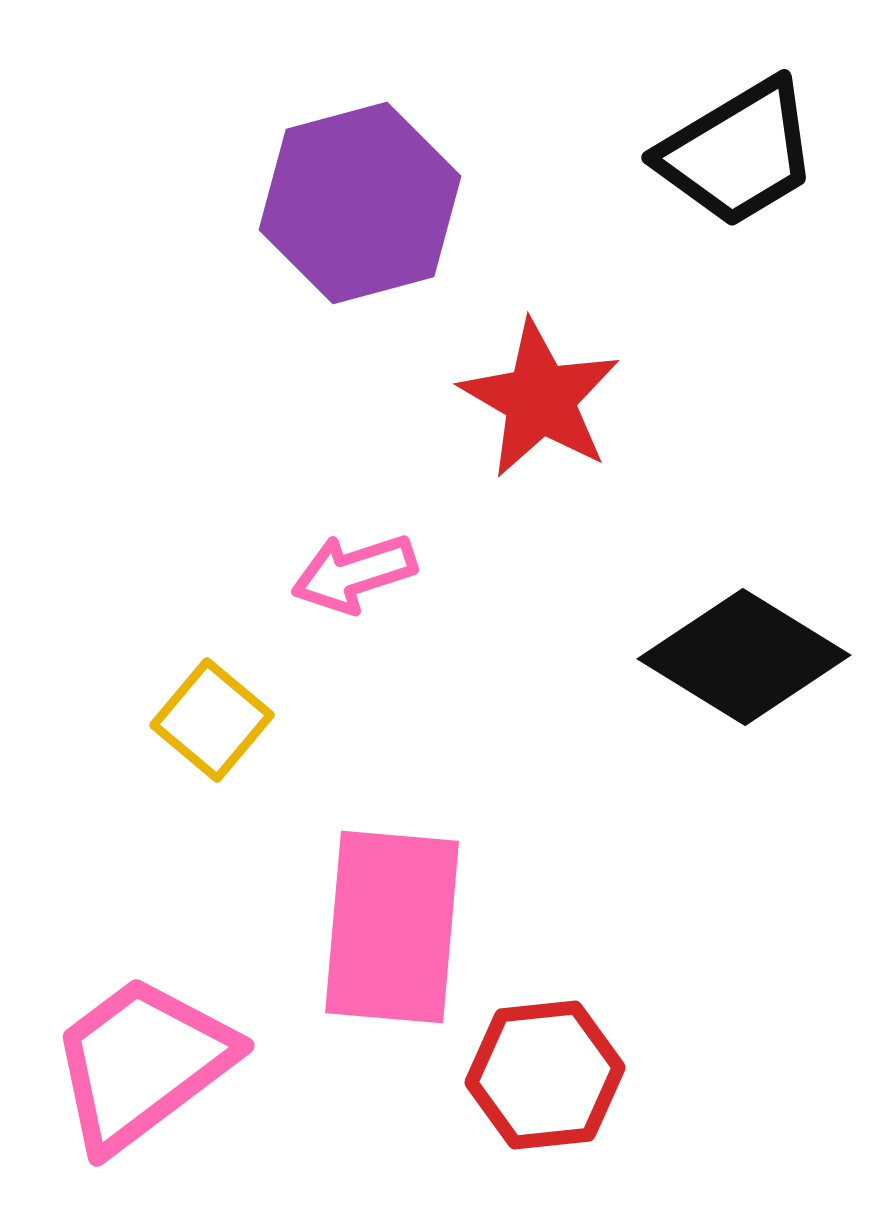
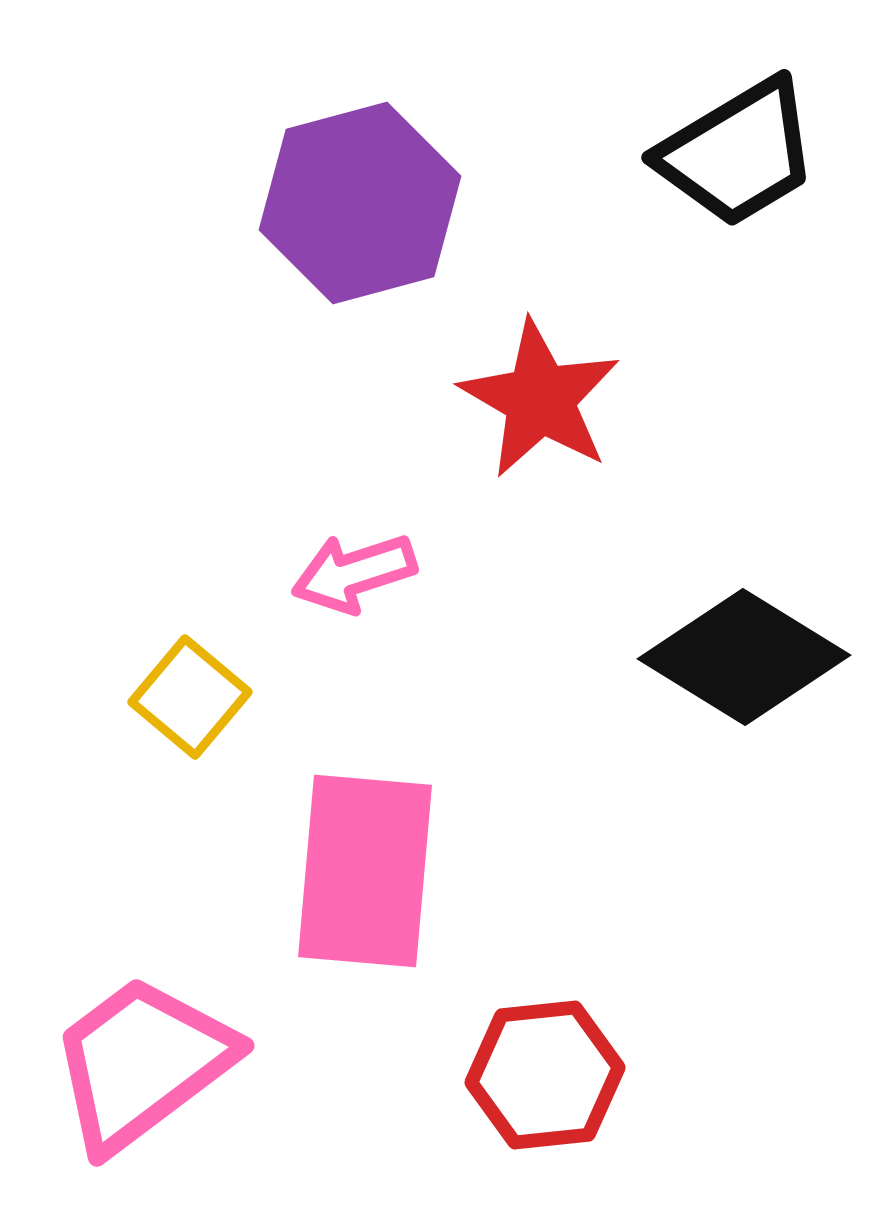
yellow square: moved 22 px left, 23 px up
pink rectangle: moved 27 px left, 56 px up
